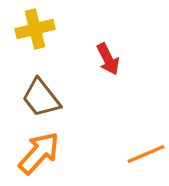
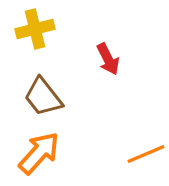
brown trapezoid: moved 2 px right, 1 px up
